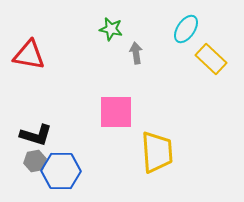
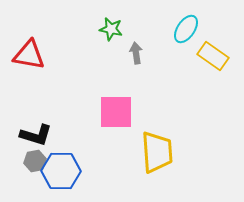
yellow rectangle: moved 2 px right, 3 px up; rotated 8 degrees counterclockwise
